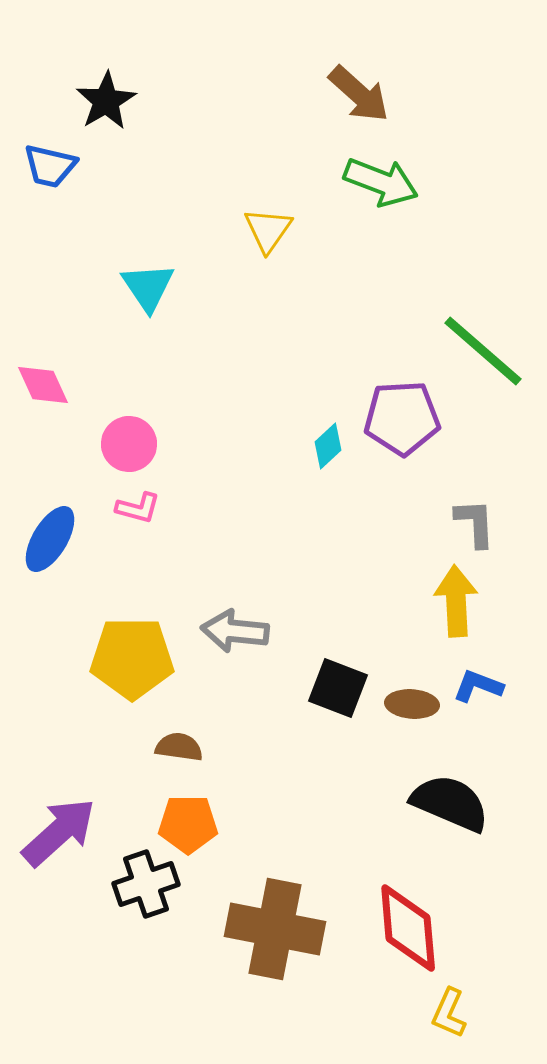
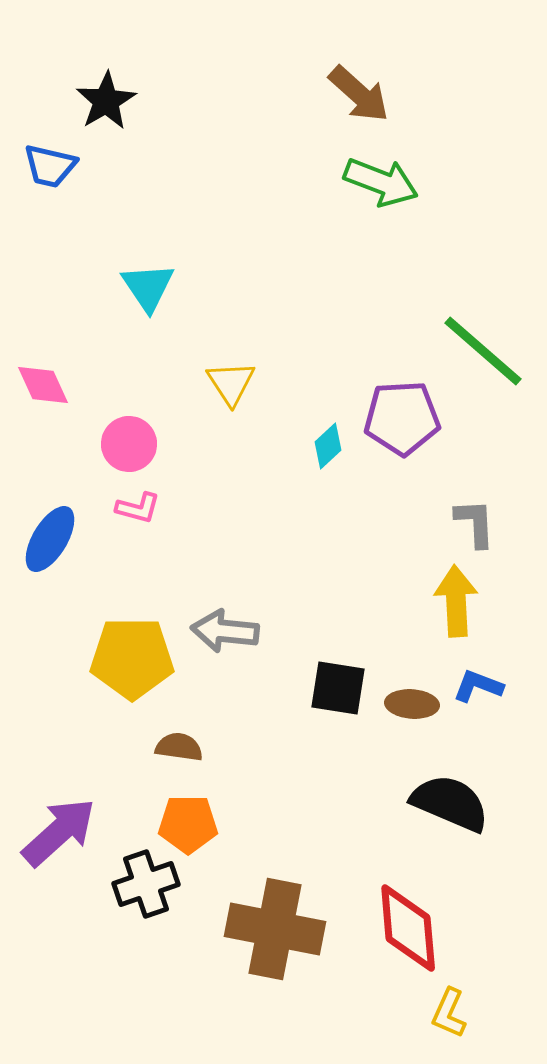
yellow triangle: moved 37 px left, 153 px down; rotated 8 degrees counterclockwise
gray arrow: moved 10 px left
black square: rotated 12 degrees counterclockwise
